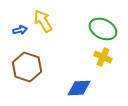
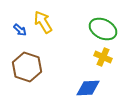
yellow arrow: moved 1 px down
blue arrow: rotated 56 degrees clockwise
blue diamond: moved 9 px right
